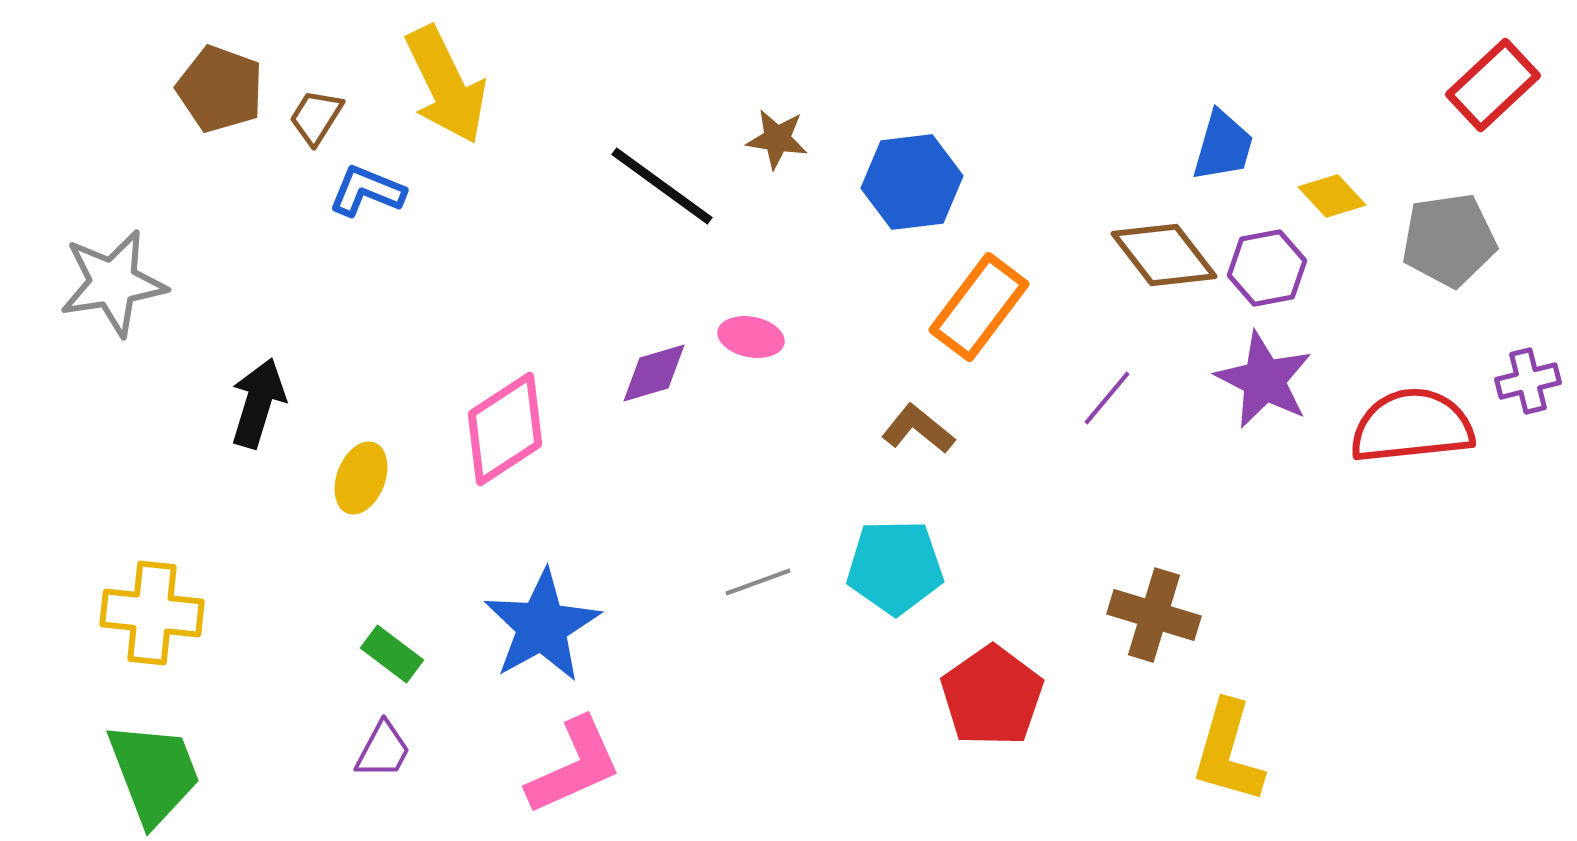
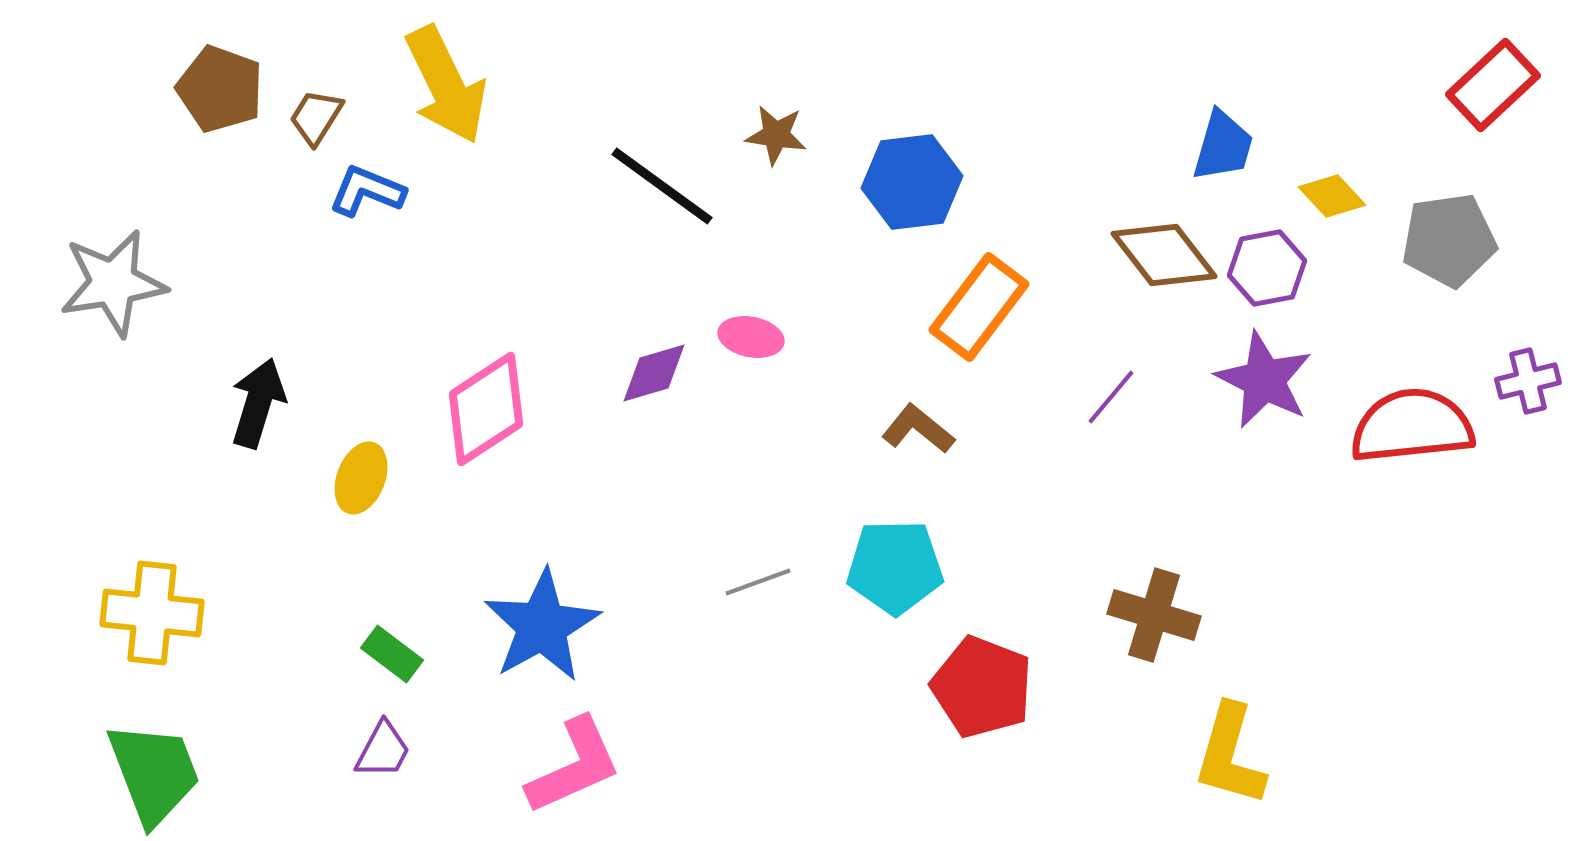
brown star: moved 1 px left, 4 px up
purple line: moved 4 px right, 1 px up
pink diamond: moved 19 px left, 20 px up
red pentagon: moved 10 px left, 9 px up; rotated 16 degrees counterclockwise
yellow L-shape: moved 2 px right, 3 px down
